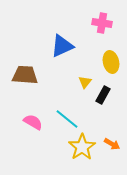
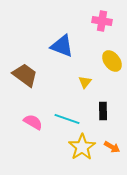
pink cross: moved 2 px up
blue triangle: rotated 45 degrees clockwise
yellow ellipse: moved 1 px right, 1 px up; rotated 25 degrees counterclockwise
brown trapezoid: rotated 32 degrees clockwise
black rectangle: moved 16 px down; rotated 30 degrees counterclockwise
cyan line: rotated 20 degrees counterclockwise
orange arrow: moved 3 px down
